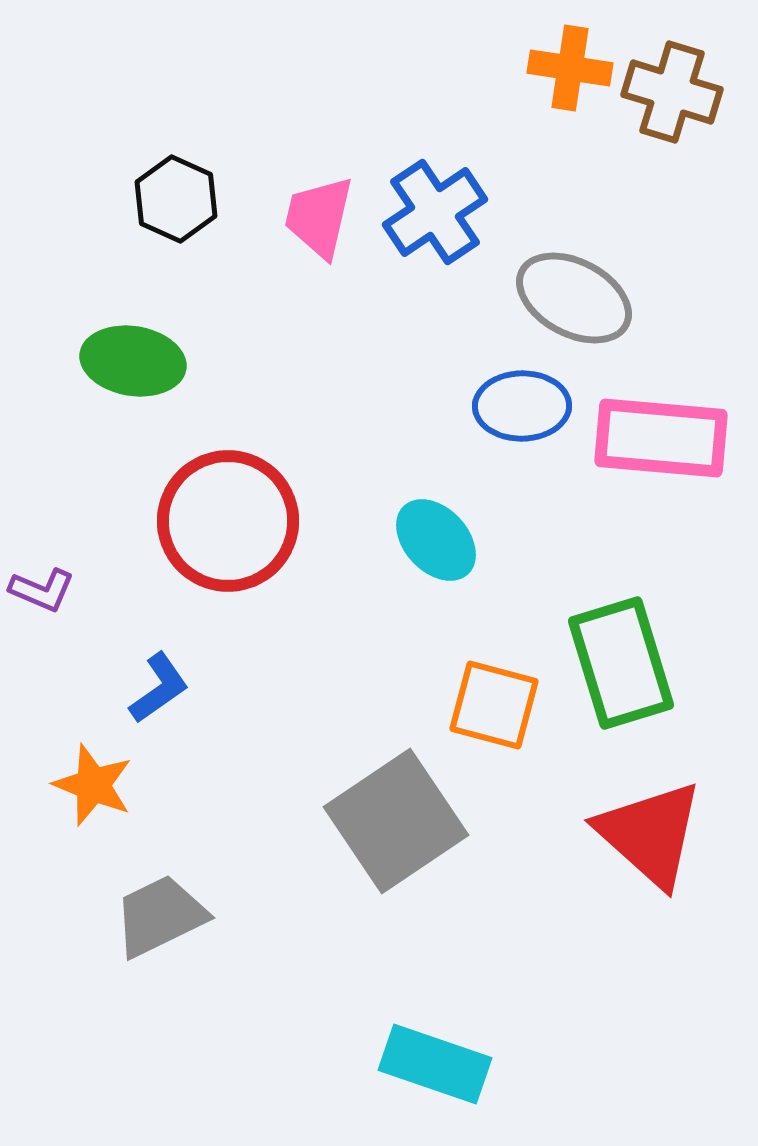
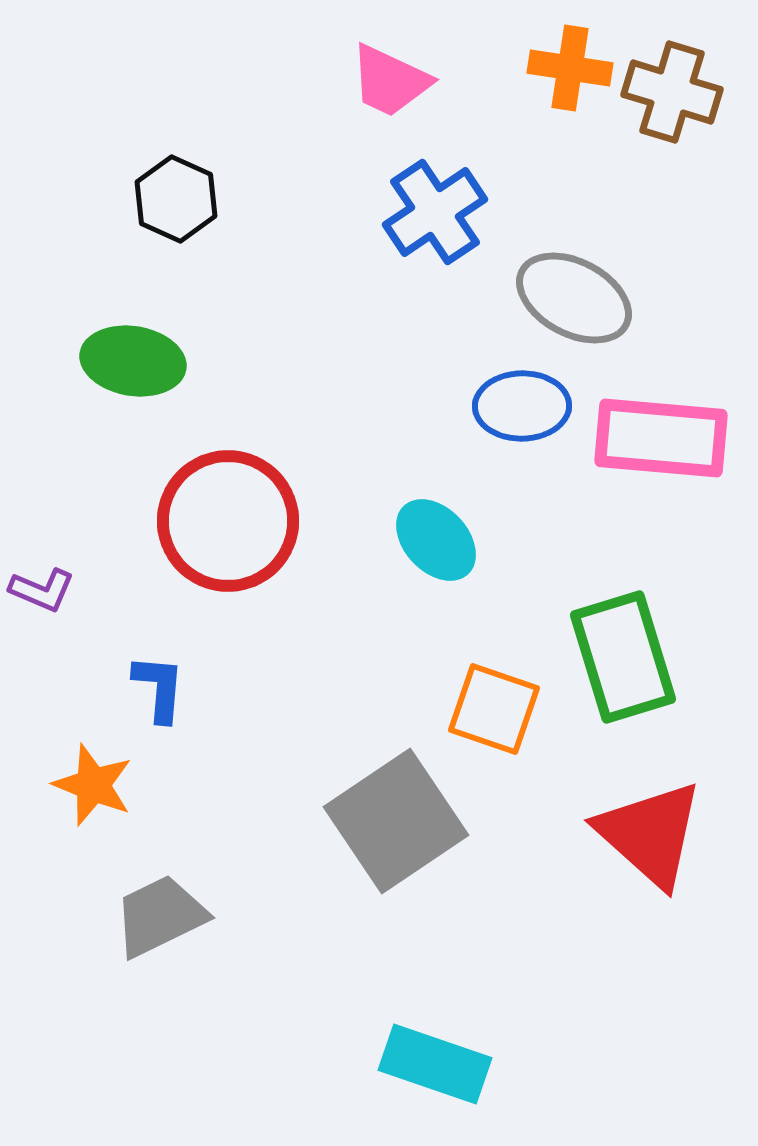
pink trapezoid: moved 71 px right, 136 px up; rotated 78 degrees counterclockwise
green rectangle: moved 2 px right, 6 px up
blue L-shape: rotated 50 degrees counterclockwise
orange square: moved 4 px down; rotated 4 degrees clockwise
